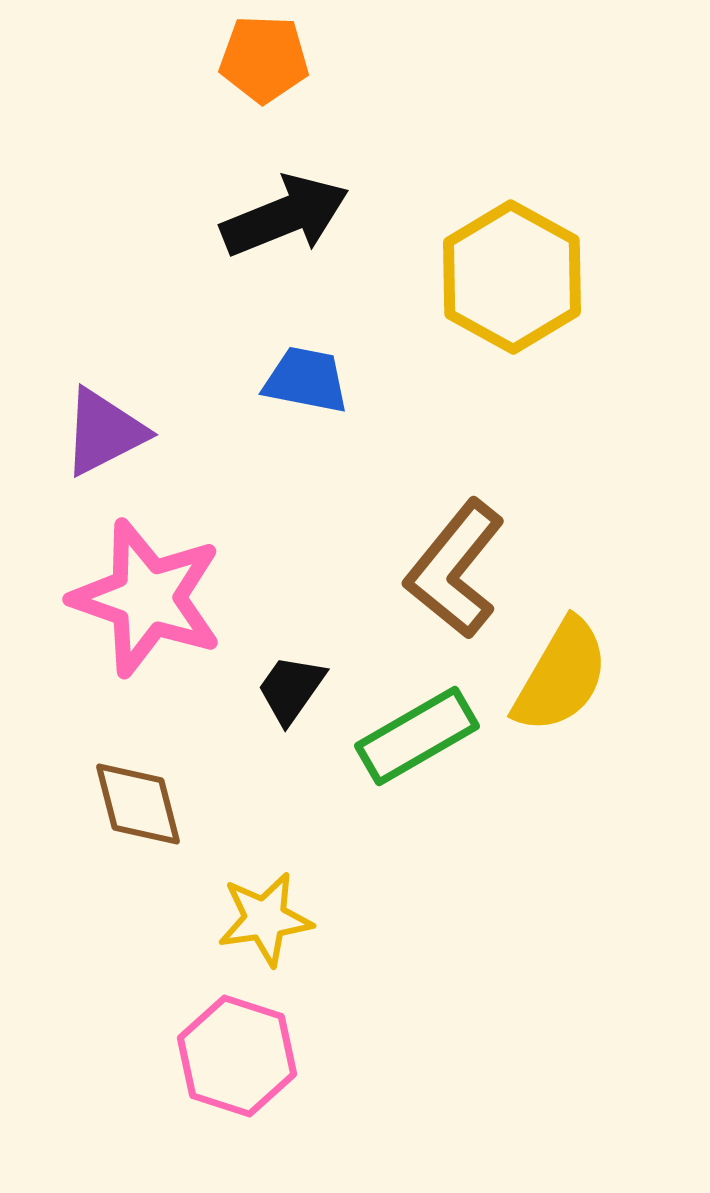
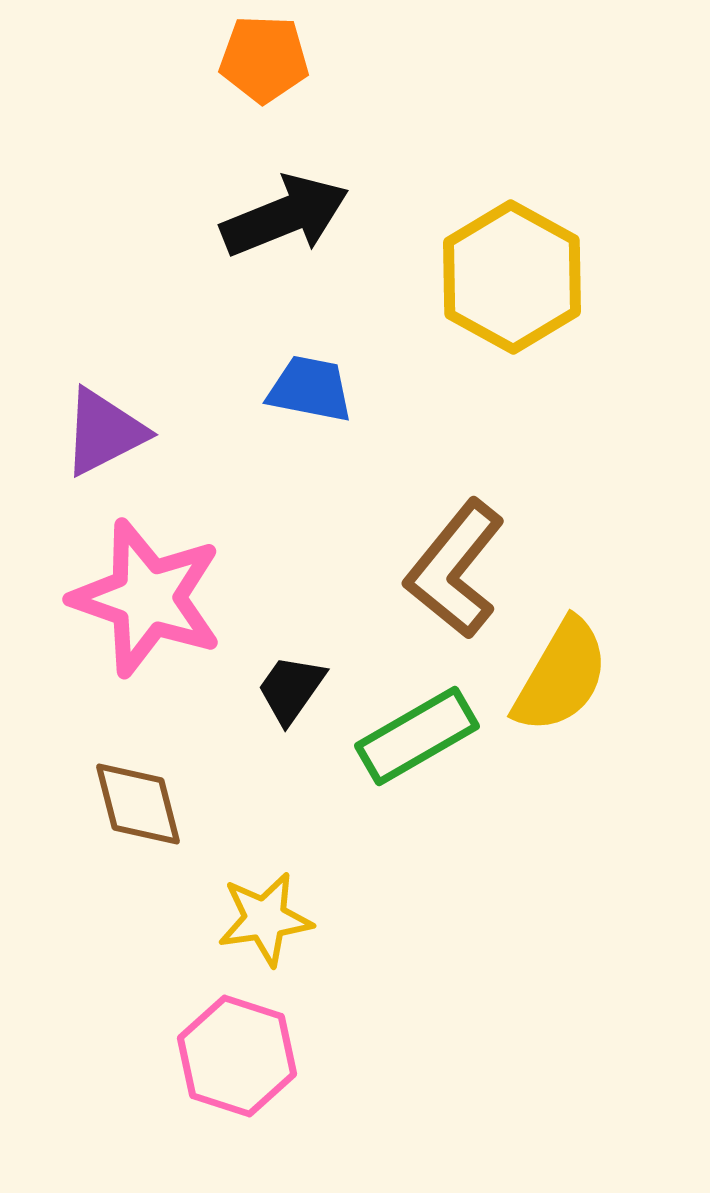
blue trapezoid: moved 4 px right, 9 px down
